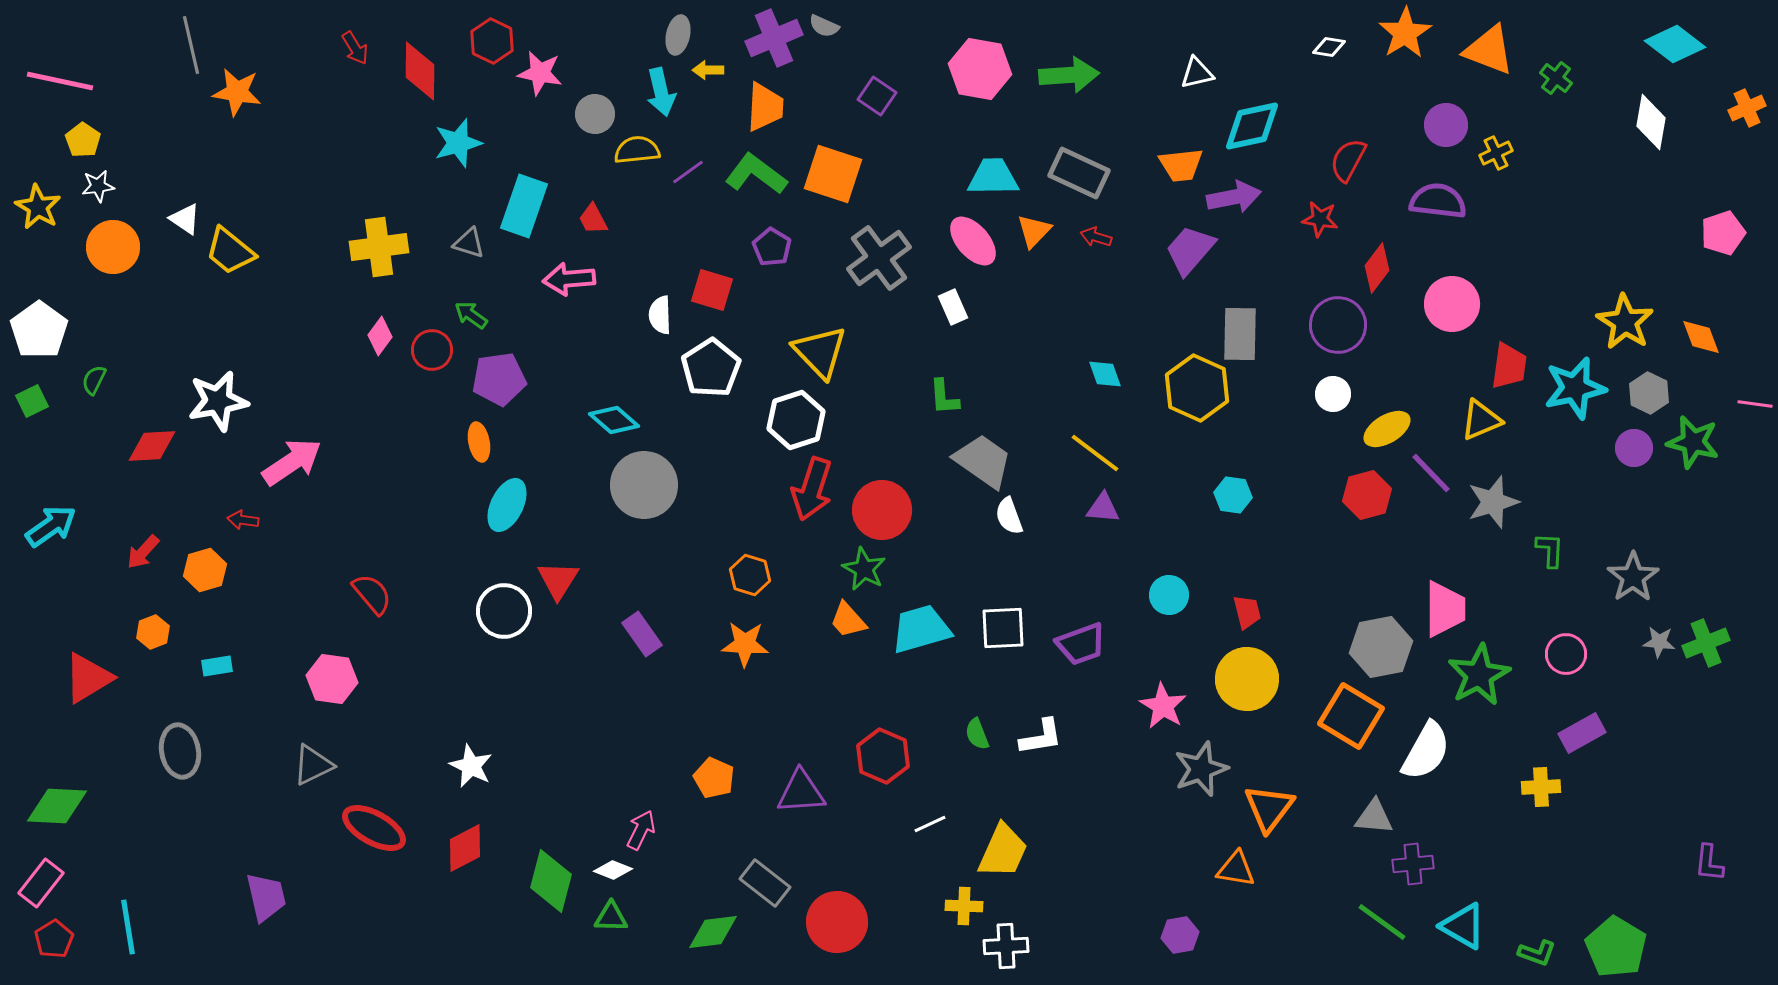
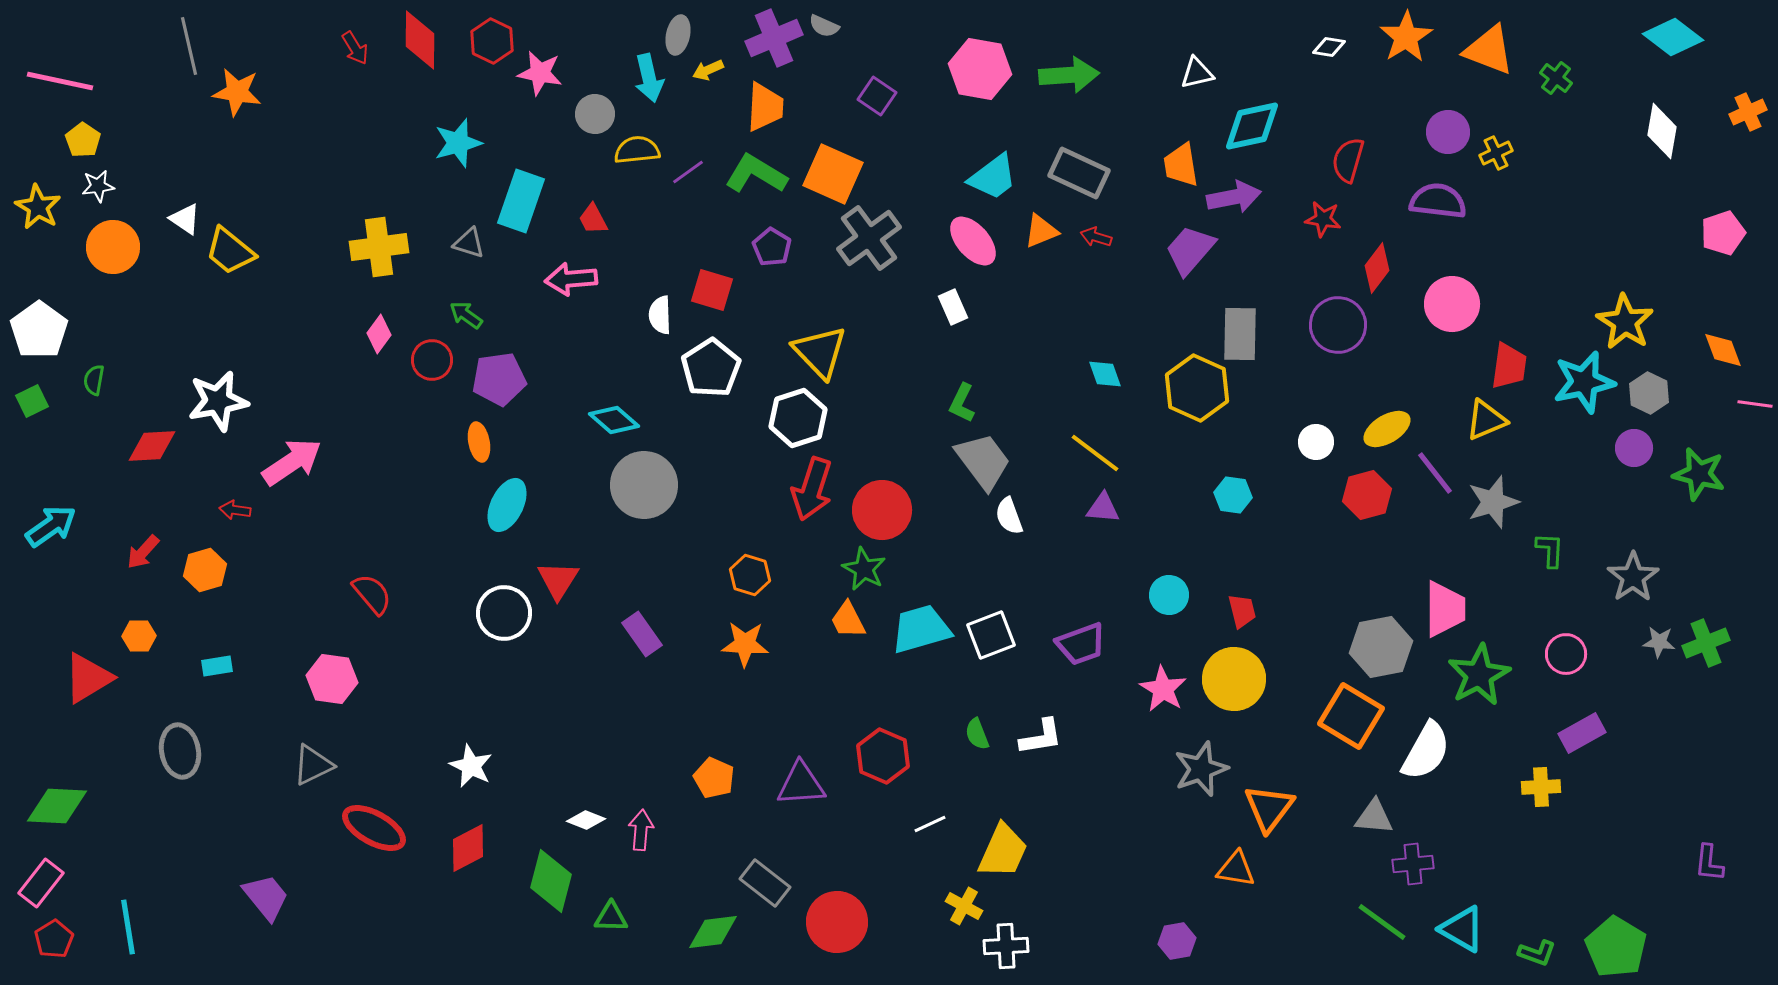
orange star at (1405, 33): moved 1 px right, 4 px down
cyan diamond at (1675, 44): moved 2 px left, 7 px up
gray line at (191, 45): moved 2 px left, 1 px down
yellow arrow at (708, 70): rotated 24 degrees counterclockwise
red diamond at (420, 71): moved 31 px up
cyan arrow at (661, 92): moved 12 px left, 14 px up
orange cross at (1747, 108): moved 1 px right, 4 px down
white diamond at (1651, 122): moved 11 px right, 9 px down
purple circle at (1446, 125): moved 2 px right, 7 px down
red semicircle at (1348, 160): rotated 12 degrees counterclockwise
orange trapezoid at (1181, 165): rotated 87 degrees clockwise
green L-shape at (756, 174): rotated 6 degrees counterclockwise
orange square at (833, 174): rotated 6 degrees clockwise
cyan trapezoid at (993, 177): rotated 144 degrees clockwise
cyan rectangle at (524, 206): moved 3 px left, 5 px up
red star at (1320, 219): moved 3 px right
orange triangle at (1034, 231): moved 7 px right; rotated 24 degrees clockwise
gray cross at (879, 258): moved 10 px left, 20 px up
pink arrow at (569, 279): moved 2 px right
green arrow at (471, 315): moved 5 px left
pink diamond at (380, 336): moved 1 px left, 2 px up
orange diamond at (1701, 337): moved 22 px right, 13 px down
red circle at (432, 350): moved 10 px down
green semicircle at (94, 380): rotated 16 degrees counterclockwise
cyan star at (1575, 388): moved 9 px right, 6 px up
white circle at (1333, 394): moved 17 px left, 48 px down
green L-shape at (944, 397): moved 18 px right, 6 px down; rotated 30 degrees clockwise
white hexagon at (796, 420): moved 2 px right, 2 px up
yellow triangle at (1481, 420): moved 5 px right
green star at (1693, 442): moved 6 px right, 32 px down
gray trapezoid at (983, 461): rotated 18 degrees clockwise
purple line at (1431, 473): moved 4 px right; rotated 6 degrees clockwise
red arrow at (243, 520): moved 8 px left, 10 px up
white circle at (504, 611): moved 2 px down
red trapezoid at (1247, 612): moved 5 px left, 1 px up
orange trapezoid at (848, 620): rotated 15 degrees clockwise
white square at (1003, 628): moved 12 px left, 7 px down; rotated 18 degrees counterclockwise
orange hexagon at (153, 632): moved 14 px left, 4 px down; rotated 20 degrees clockwise
yellow circle at (1247, 679): moved 13 px left
pink star at (1163, 706): moved 17 px up
purple triangle at (801, 792): moved 8 px up
pink arrow at (641, 830): rotated 21 degrees counterclockwise
red diamond at (465, 848): moved 3 px right
white diamond at (613, 870): moved 27 px left, 50 px up
purple trapezoid at (266, 897): rotated 26 degrees counterclockwise
yellow cross at (964, 906): rotated 27 degrees clockwise
cyan triangle at (1463, 926): moved 1 px left, 3 px down
purple hexagon at (1180, 935): moved 3 px left, 6 px down
